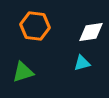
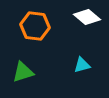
white diamond: moved 4 px left, 15 px up; rotated 48 degrees clockwise
cyan triangle: moved 2 px down
